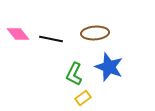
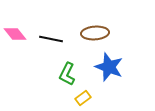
pink diamond: moved 3 px left
green L-shape: moved 7 px left
